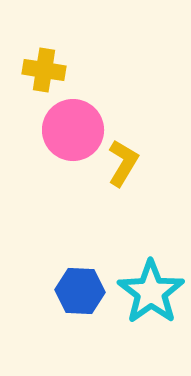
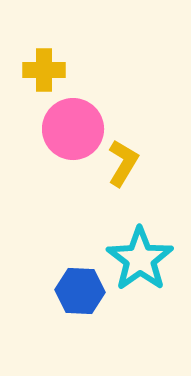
yellow cross: rotated 9 degrees counterclockwise
pink circle: moved 1 px up
cyan star: moved 11 px left, 33 px up
